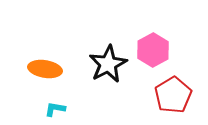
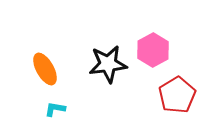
black star: rotated 21 degrees clockwise
orange ellipse: rotated 52 degrees clockwise
red pentagon: moved 4 px right
